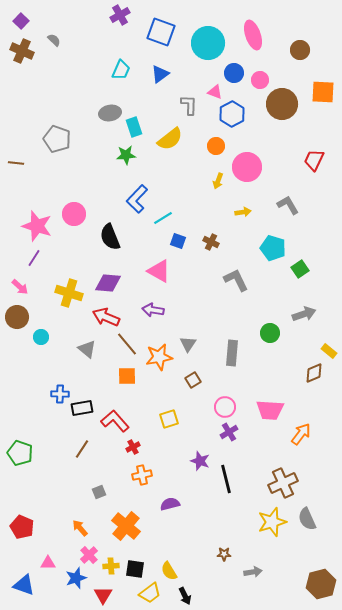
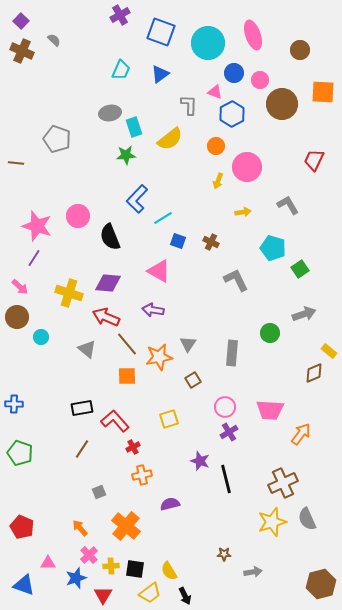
pink circle at (74, 214): moved 4 px right, 2 px down
blue cross at (60, 394): moved 46 px left, 10 px down
